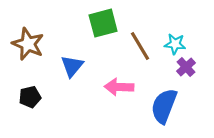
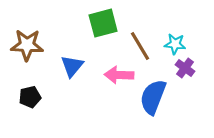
brown star: moved 1 px left, 1 px down; rotated 20 degrees counterclockwise
purple cross: moved 1 px left, 1 px down; rotated 12 degrees counterclockwise
pink arrow: moved 12 px up
blue semicircle: moved 11 px left, 9 px up
